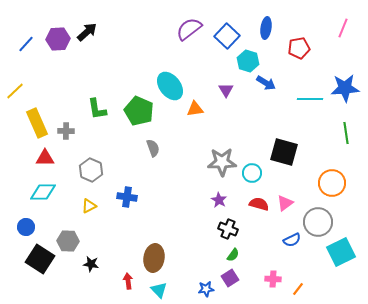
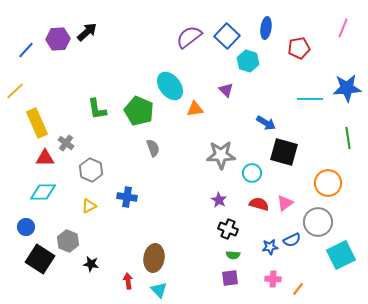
purple semicircle at (189, 29): moved 8 px down
blue line at (26, 44): moved 6 px down
blue arrow at (266, 83): moved 40 px down
blue star at (345, 88): moved 2 px right
purple triangle at (226, 90): rotated 14 degrees counterclockwise
gray cross at (66, 131): moved 12 px down; rotated 35 degrees clockwise
green line at (346, 133): moved 2 px right, 5 px down
gray star at (222, 162): moved 1 px left, 7 px up
orange circle at (332, 183): moved 4 px left
gray hexagon at (68, 241): rotated 20 degrees clockwise
cyan square at (341, 252): moved 3 px down
green semicircle at (233, 255): rotated 56 degrees clockwise
purple square at (230, 278): rotated 24 degrees clockwise
blue star at (206, 289): moved 64 px right, 42 px up
